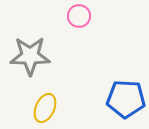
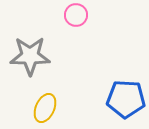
pink circle: moved 3 px left, 1 px up
